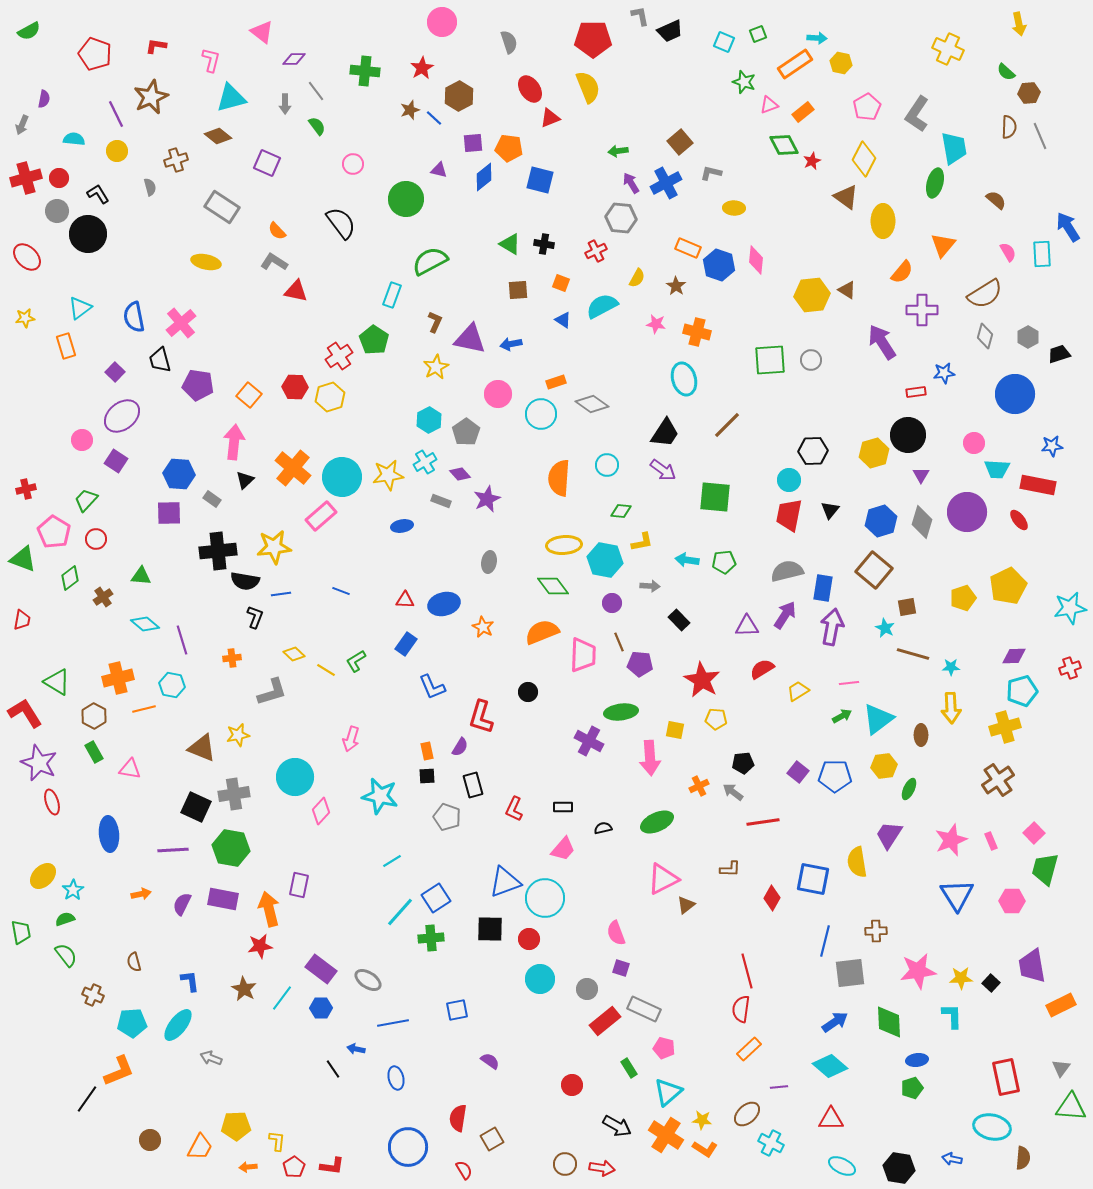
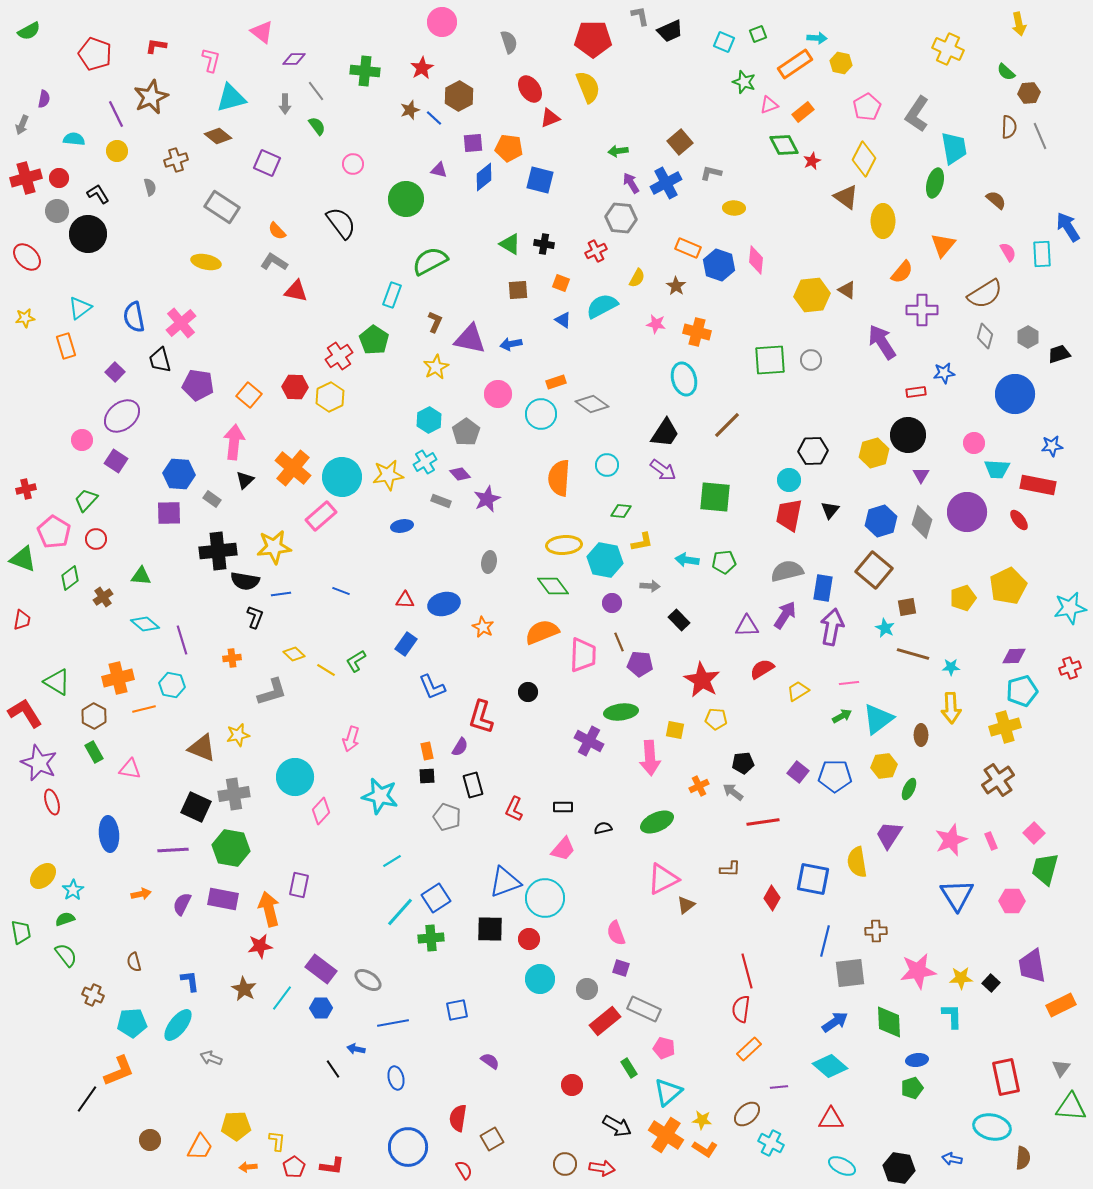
yellow hexagon at (330, 397): rotated 8 degrees counterclockwise
